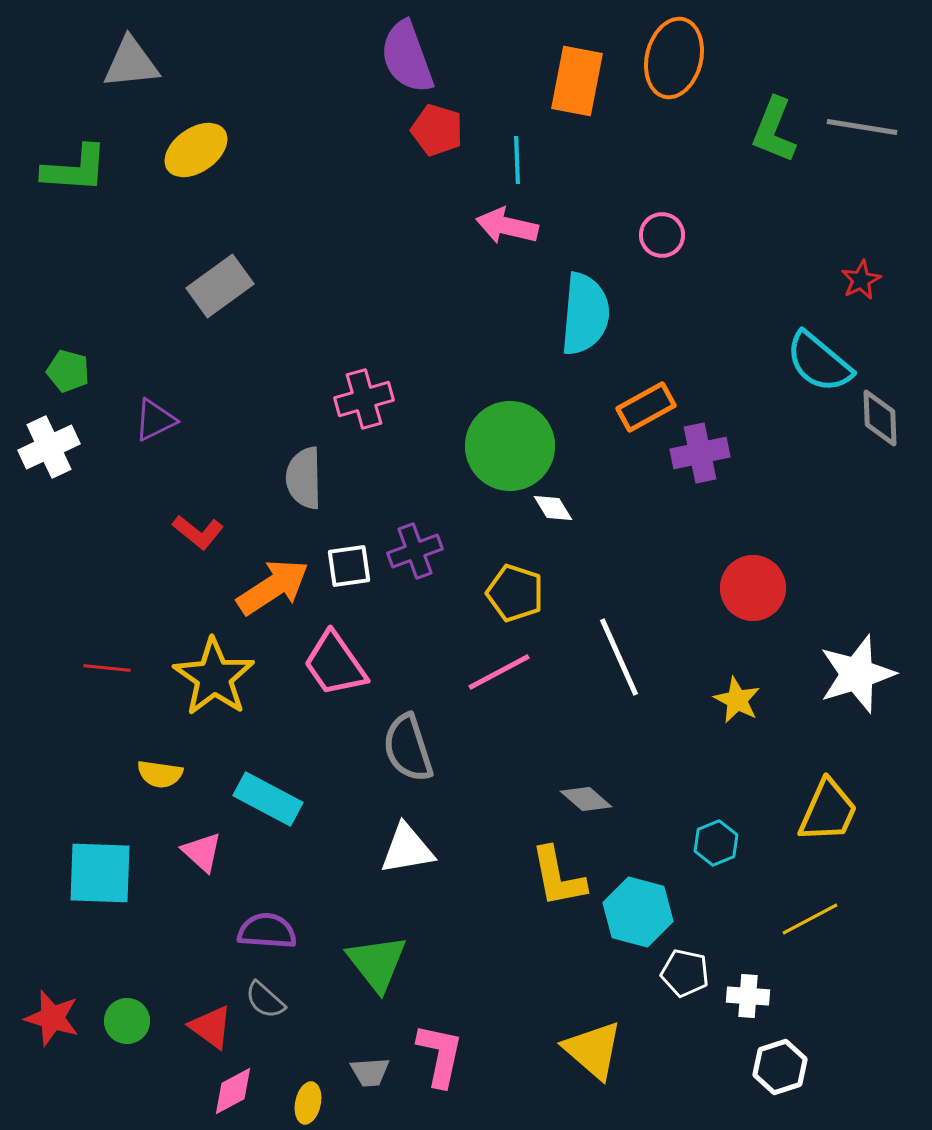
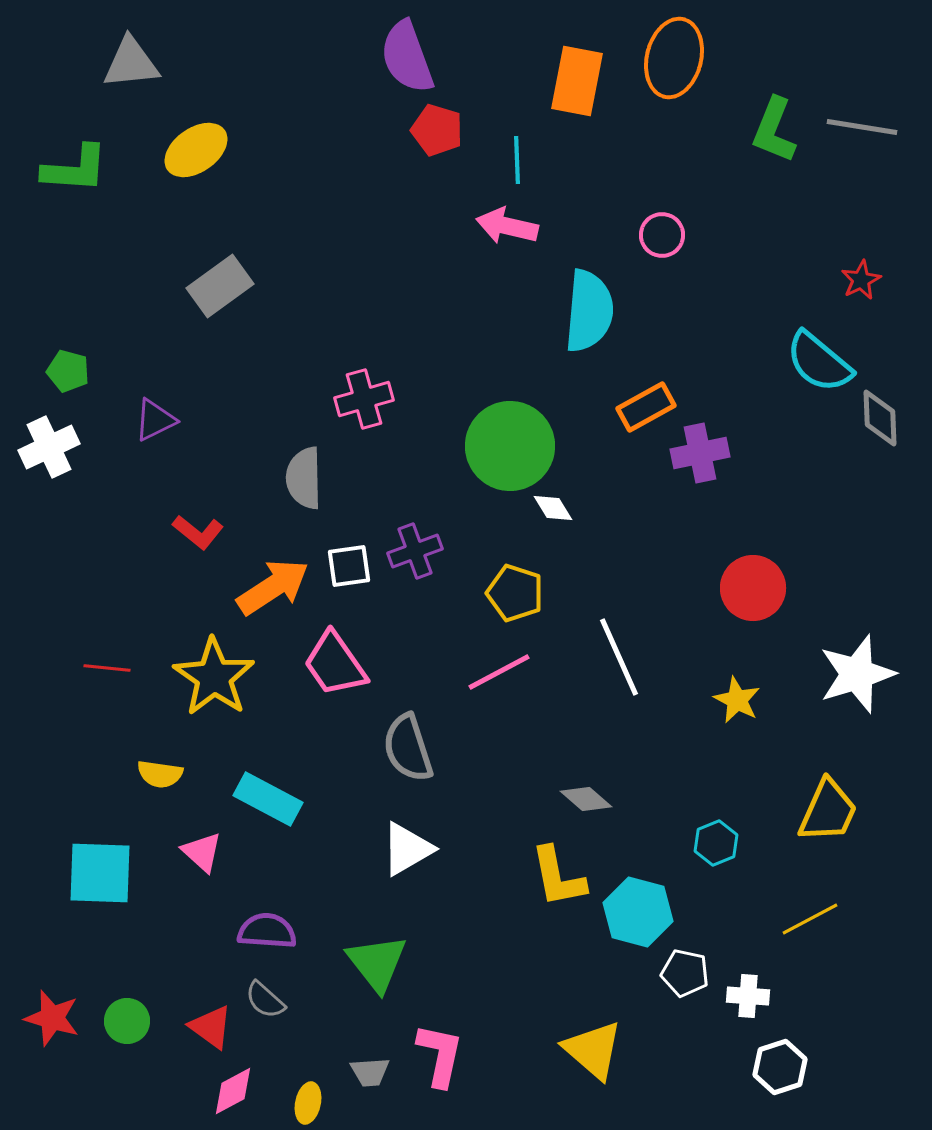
cyan semicircle at (585, 314): moved 4 px right, 3 px up
white triangle at (407, 849): rotated 20 degrees counterclockwise
